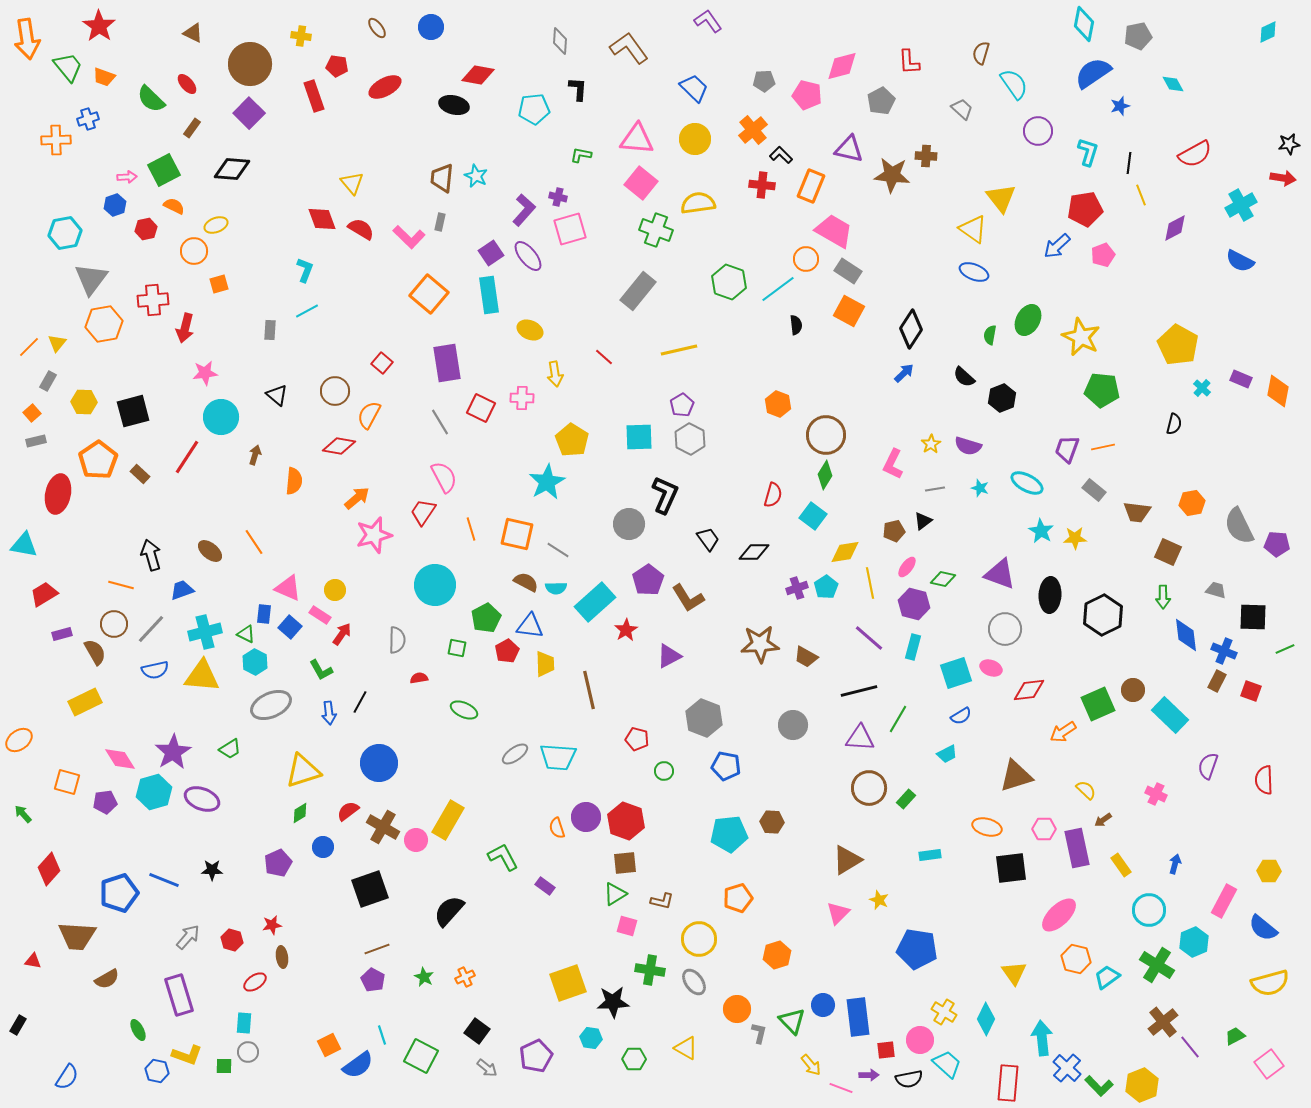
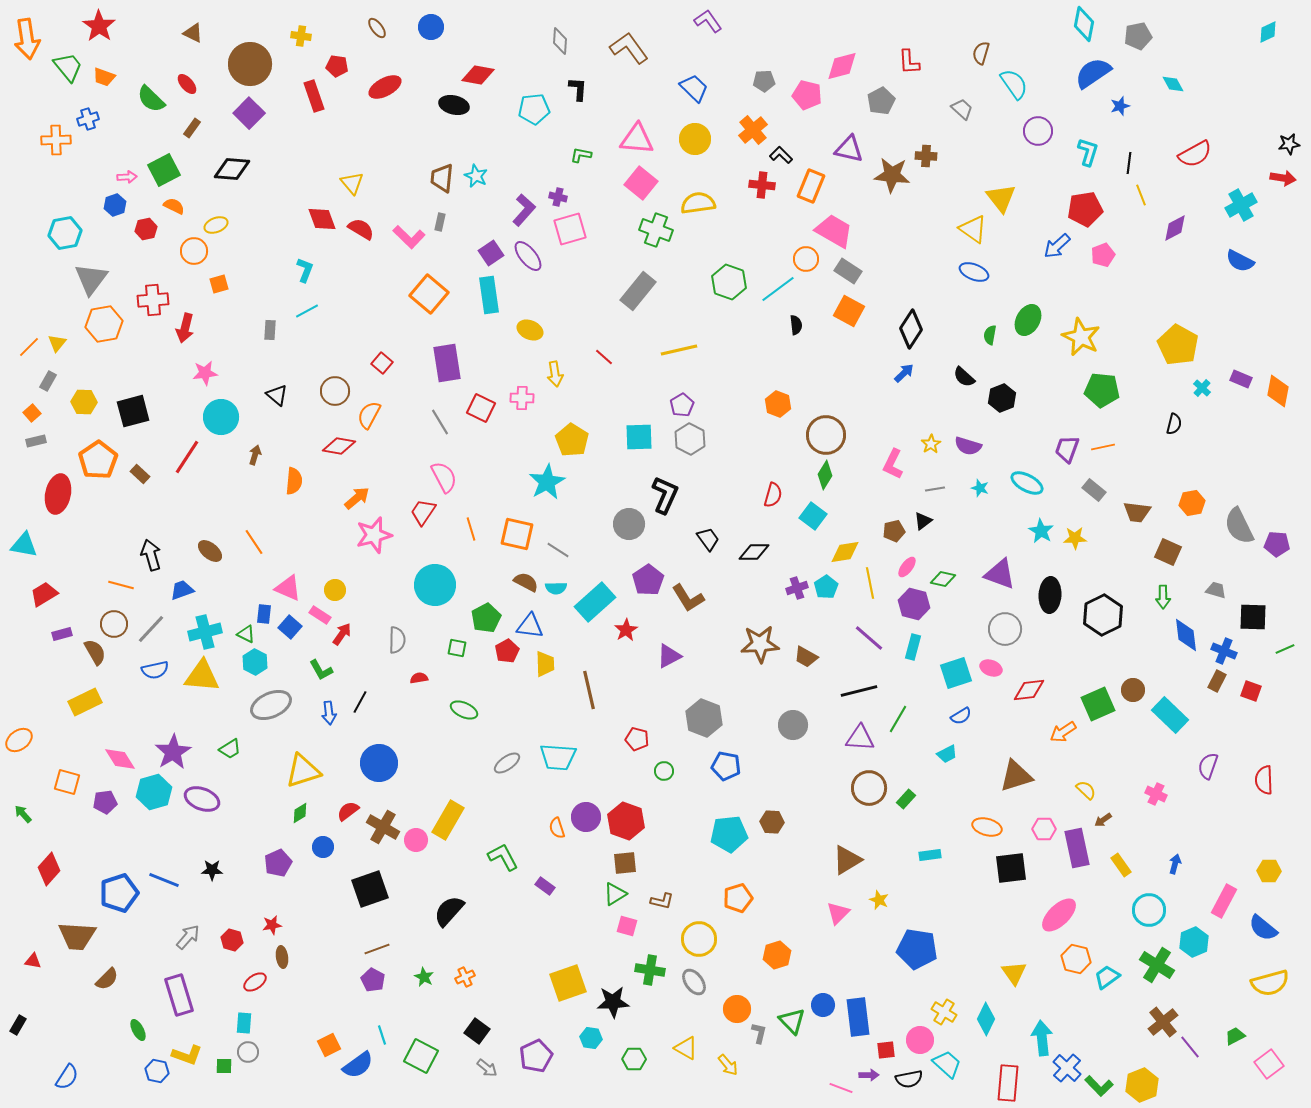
gray ellipse at (515, 754): moved 8 px left, 9 px down
brown semicircle at (107, 979): rotated 15 degrees counterclockwise
yellow arrow at (811, 1065): moved 83 px left
